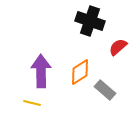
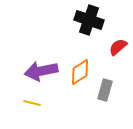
black cross: moved 1 px left, 1 px up
purple arrow: rotated 100 degrees counterclockwise
gray rectangle: rotated 65 degrees clockwise
